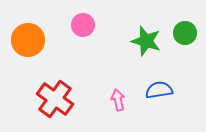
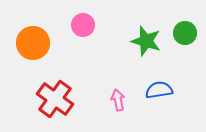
orange circle: moved 5 px right, 3 px down
